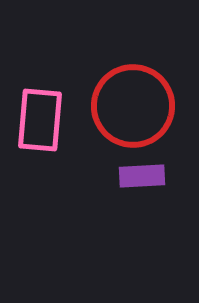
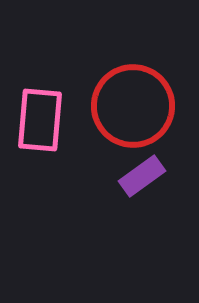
purple rectangle: rotated 33 degrees counterclockwise
